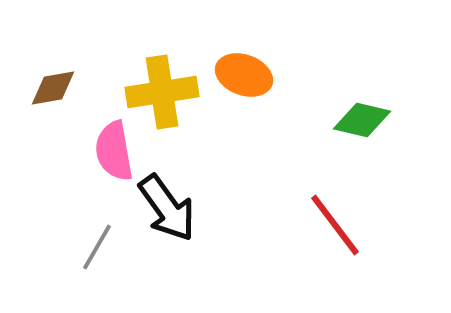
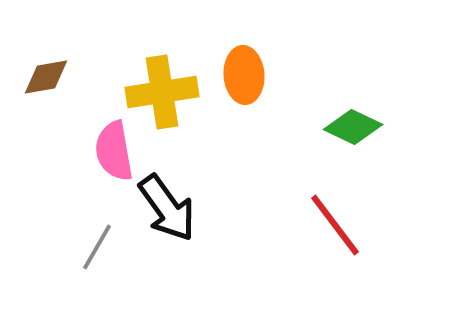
orange ellipse: rotated 66 degrees clockwise
brown diamond: moved 7 px left, 11 px up
green diamond: moved 9 px left, 7 px down; rotated 12 degrees clockwise
